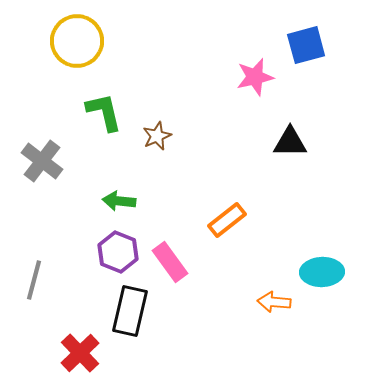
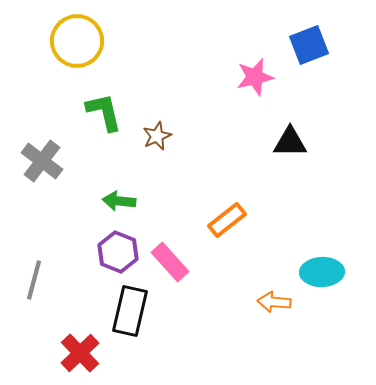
blue square: moved 3 px right; rotated 6 degrees counterclockwise
pink rectangle: rotated 6 degrees counterclockwise
